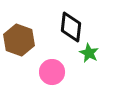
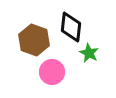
brown hexagon: moved 15 px right
